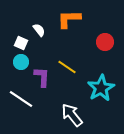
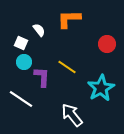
red circle: moved 2 px right, 2 px down
cyan circle: moved 3 px right
